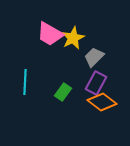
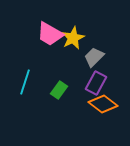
cyan line: rotated 15 degrees clockwise
green rectangle: moved 4 px left, 2 px up
orange diamond: moved 1 px right, 2 px down
